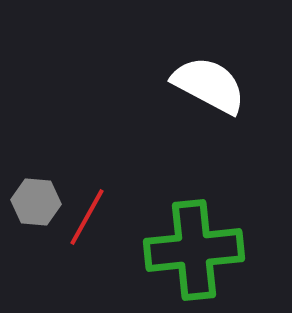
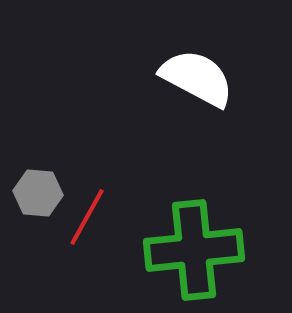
white semicircle: moved 12 px left, 7 px up
gray hexagon: moved 2 px right, 9 px up
